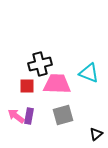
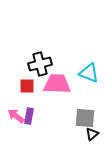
gray square: moved 22 px right, 3 px down; rotated 20 degrees clockwise
black triangle: moved 4 px left
